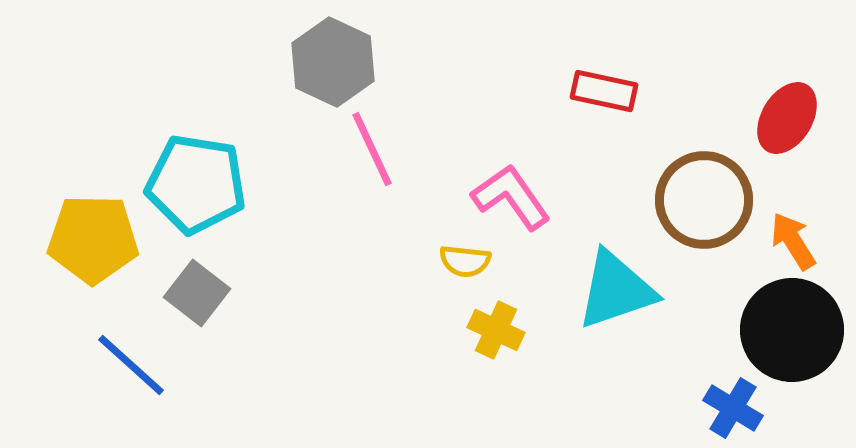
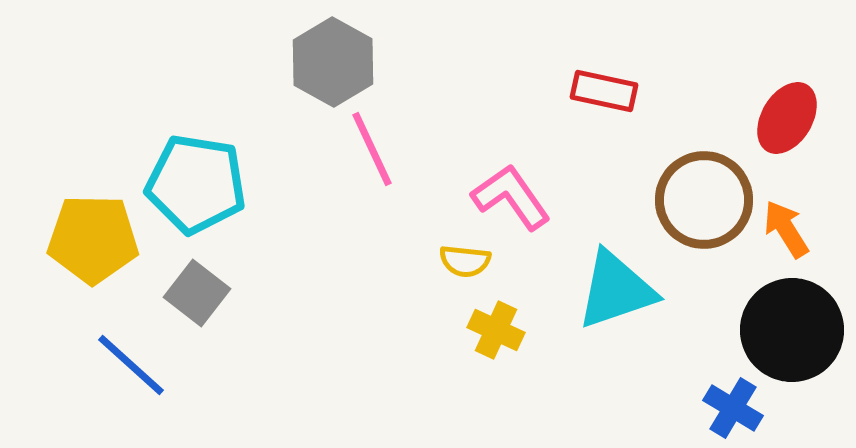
gray hexagon: rotated 4 degrees clockwise
orange arrow: moved 7 px left, 12 px up
